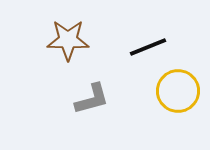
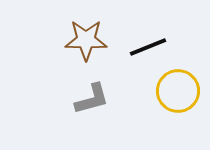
brown star: moved 18 px right
